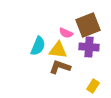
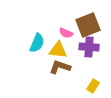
cyan semicircle: moved 1 px left, 3 px up
